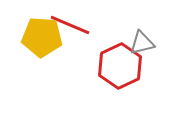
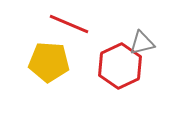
red line: moved 1 px left, 1 px up
yellow pentagon: moved 7 px right, 25 px down
